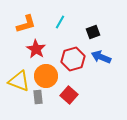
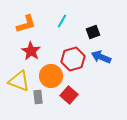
cyan line: moved 2 px right, 1 px up
red star: moved 5 px left, 2 px down
orange circle: moved 5 px right
